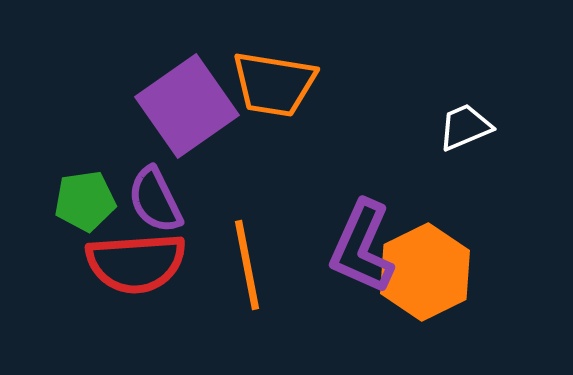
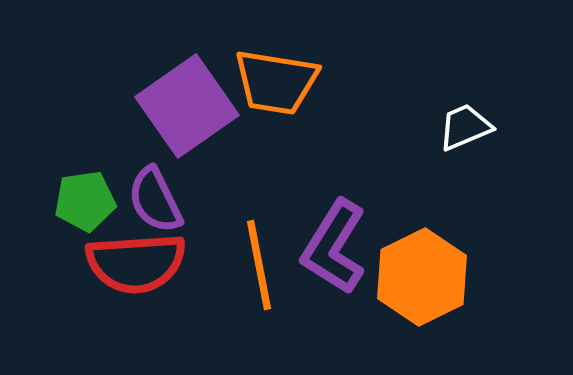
orange trapezoid: moved 2 px right, 2 px up
purple L-shape: moved 28 px left; rotated 8 degrees clockwise
orange line: moved 12 px right
orange hexagon: moved 3 px left, 5 px down
